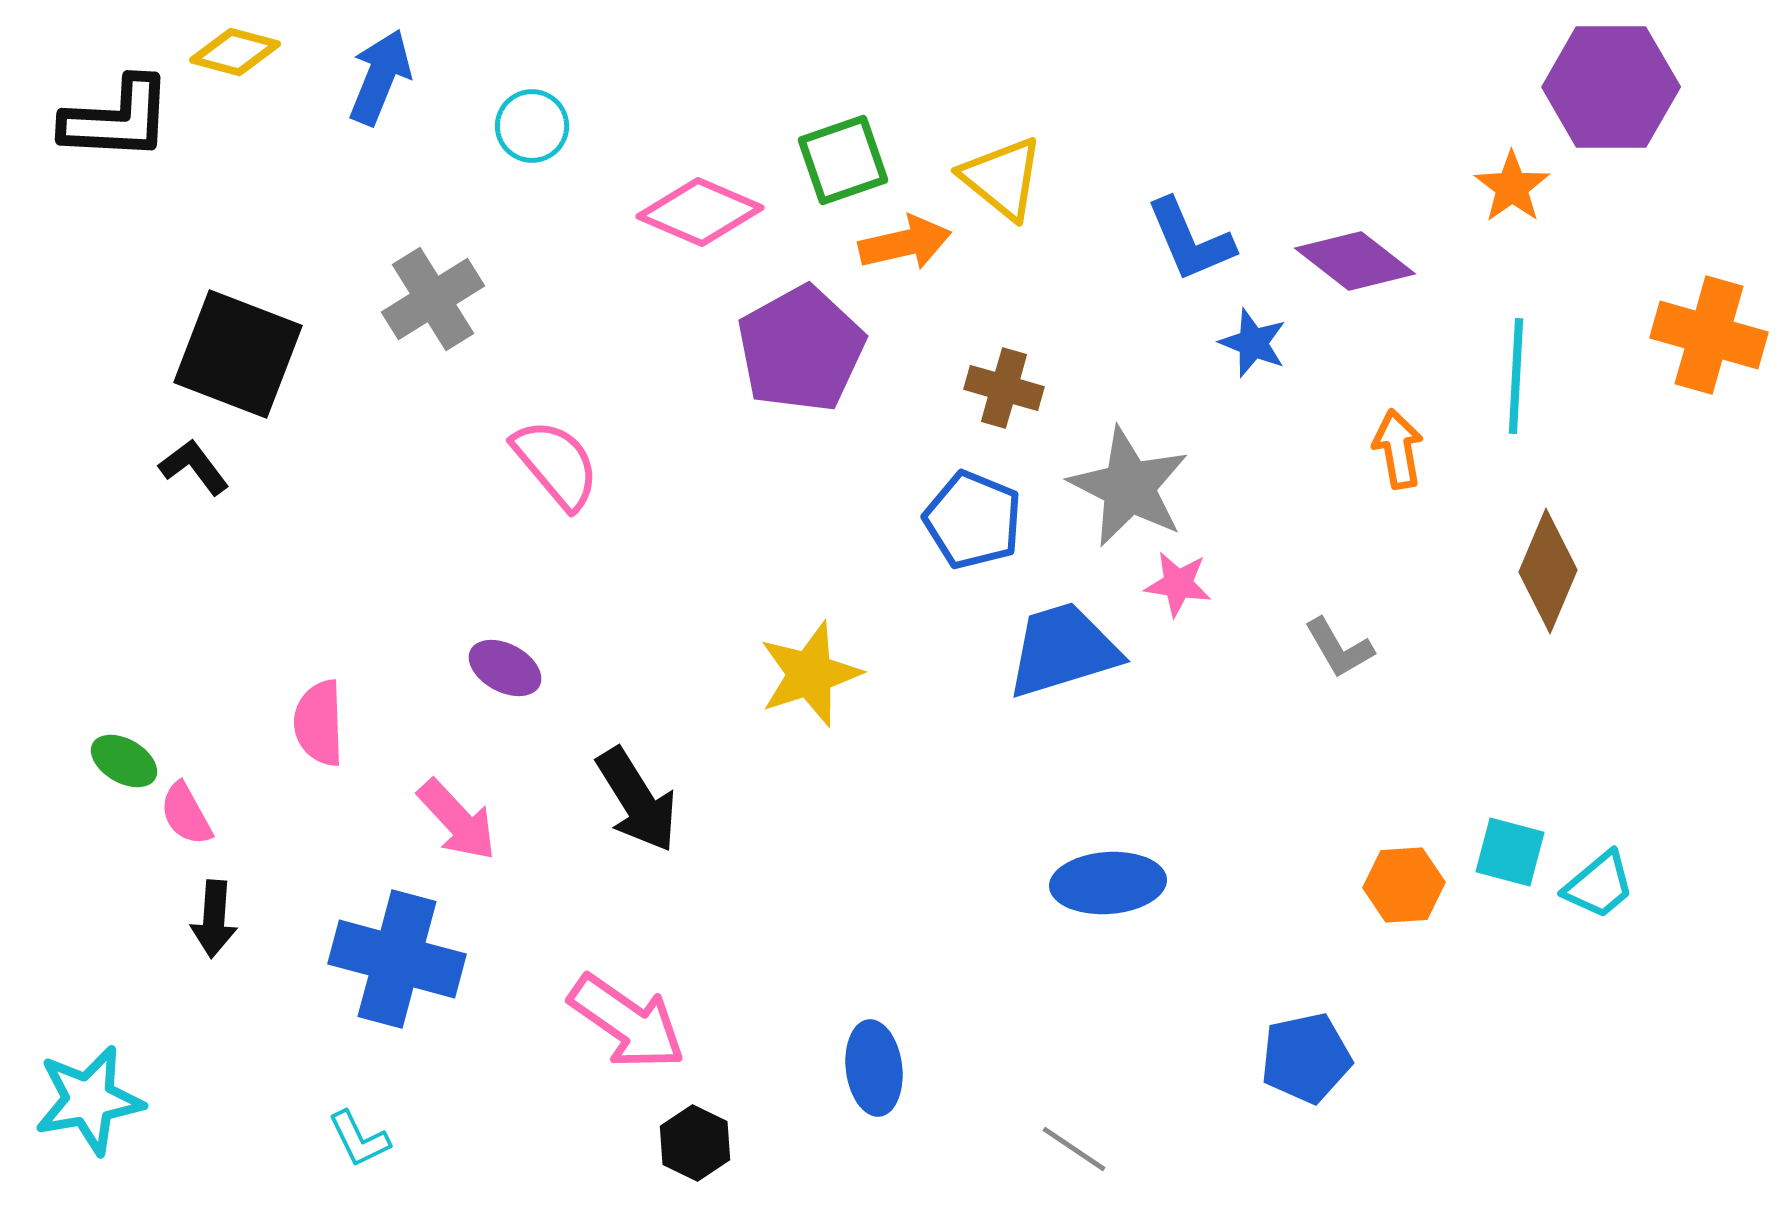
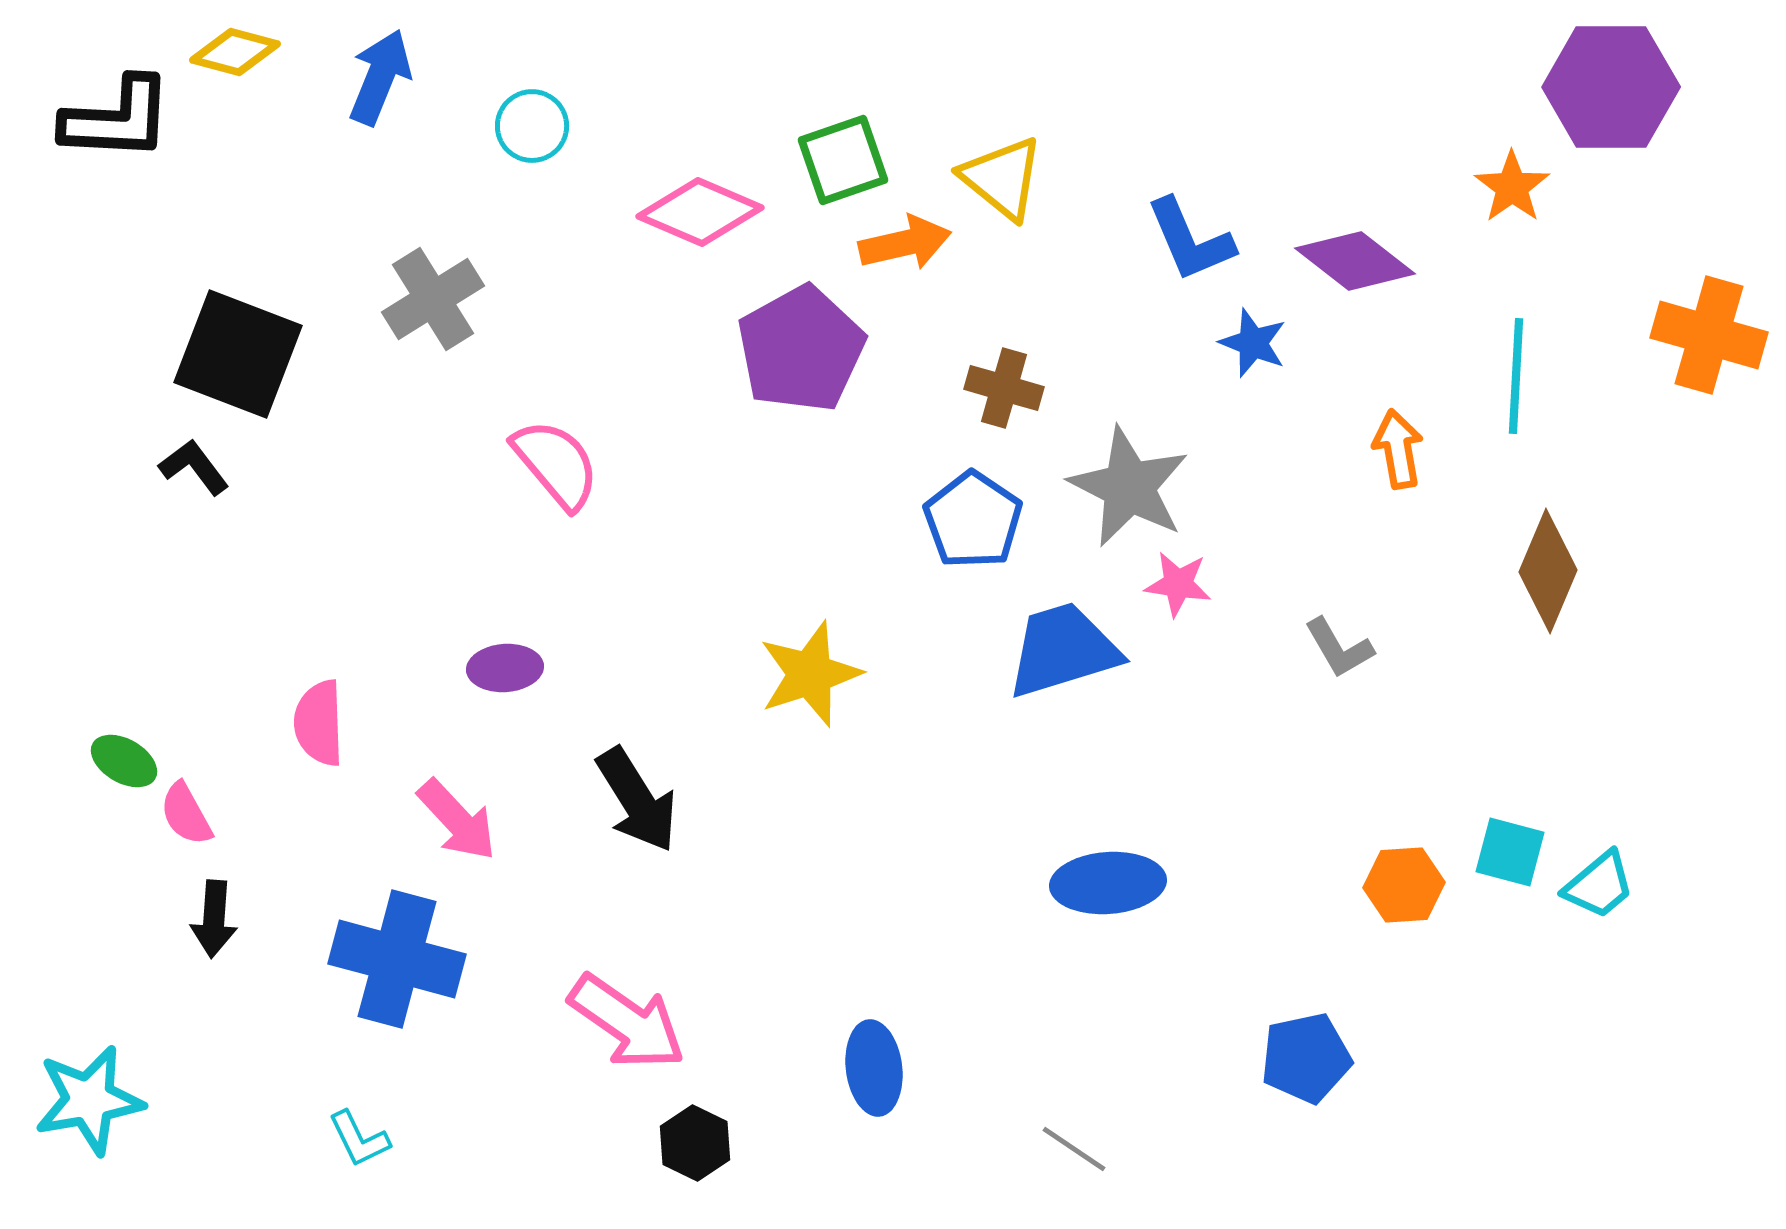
blue pentagon at (973, 520): rotated 12 degrees clockwise
purple ellipse at (505, 668): rotated 32 degrees counterclockwise
